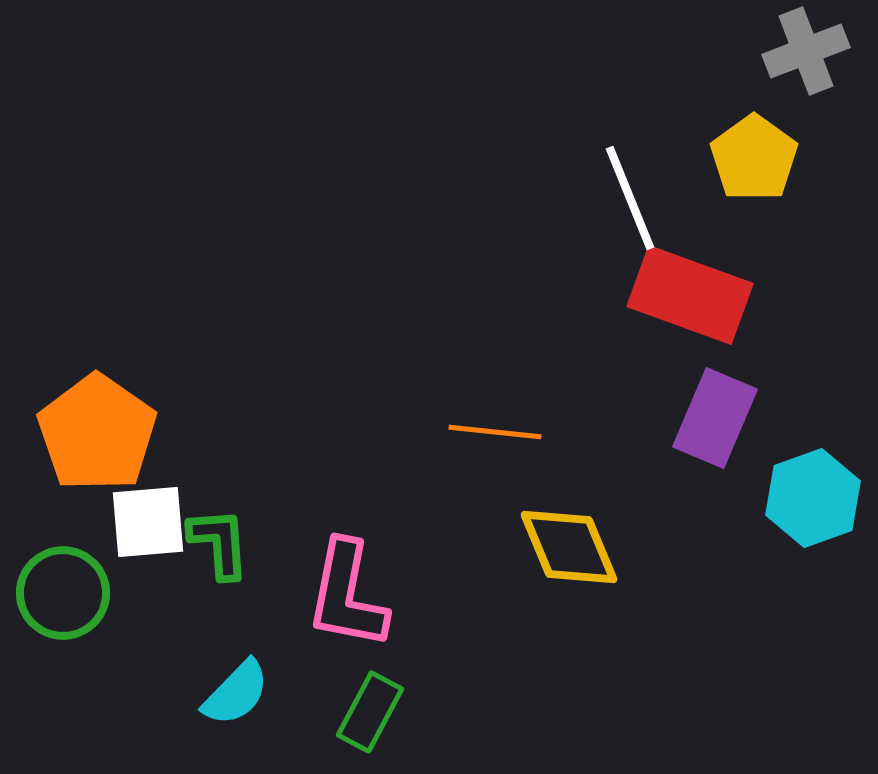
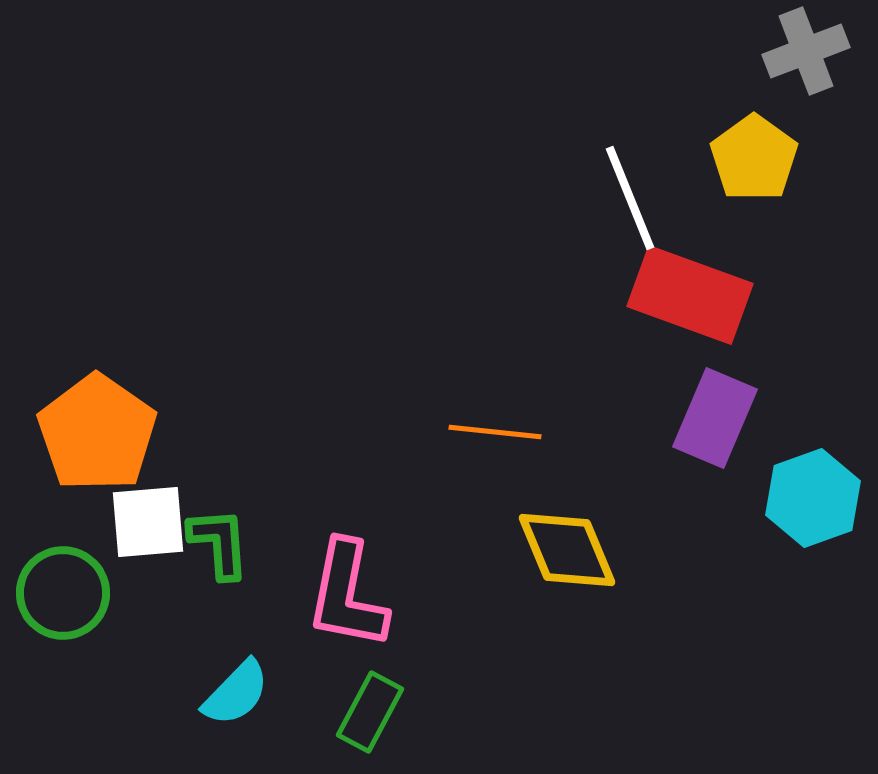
yellow diamond: moved 2 px left, 3 px down
